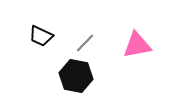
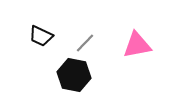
black hexagon: moved 2 px left, 1 px up
